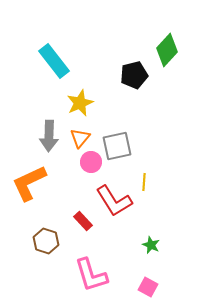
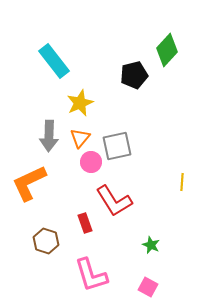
yellow line: moved 38 px right
red rectangle: moved 2 px right, 2 px down; rotated 24 degrees clockwise
